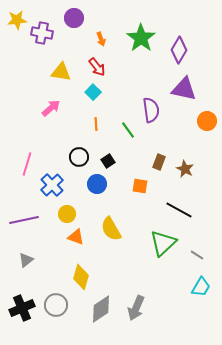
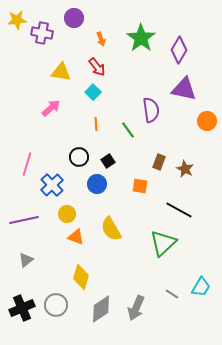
gray line: moved 25 px left, 39 px down
